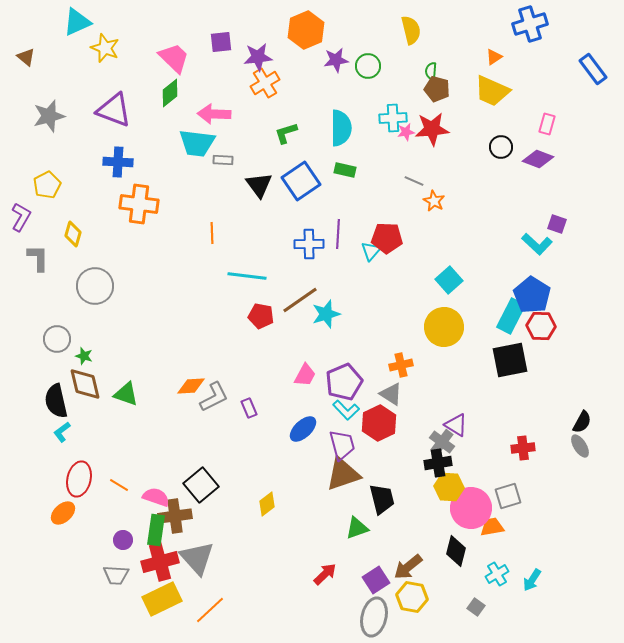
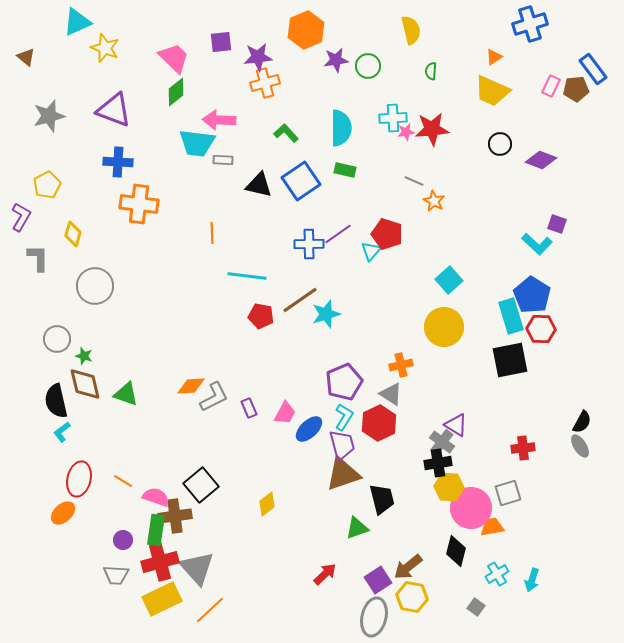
orange cross at (265, 83): rotated 16 degrees clockwise
brown pentagon at (437, 89): moved 139 px right; rotated 20 degrees counterclockwise
green diamond at (170, 93): moved 6 px right, 1 px up
pink arrow at (214, 114): moved 5 px right, 6 px down
pink rectangle at (547, 124): moved 4 px right, 38 px up; rotated 10 degrees clockwise
green L-shape at (286, 133): rotated 65 degrees clockwise
black circle at (501, 147): moved 1 px left, 3 px up
purple diamond at (538, 159): moved 3 px right, 1 px down
black triangle at (259, 185): rotated 40 degrees counterclockwise
purple line at (338, 234): rotated 52 degrees clockwise
red pentagon at (387, 238): moved 4 px up; rotated 16 degrees clockwise
cyan rectangle at (511, 316): rotated 44 degrees counterclockwise
red hexagon at (541, 326): moved 3 px down
pink trapezoid at (305, 375): moved 20 px left, 38 px down
cyan L-shape at (346, 410): moved 2 px left, 7 px down; rotated 104 degrees counterclockwise
blue ellipse at (303, 429): moved 6 px right
orange line at (119, 485): moved 4 px right, 4 px up
gray square at (508, 496): moved 3 px up
gray triangle at (197, 558): moved 10 px down
purple square at (376, 580): moved 2 px right
cyan arrow at (532, 580): rotated 15 degrees counterclockwise
